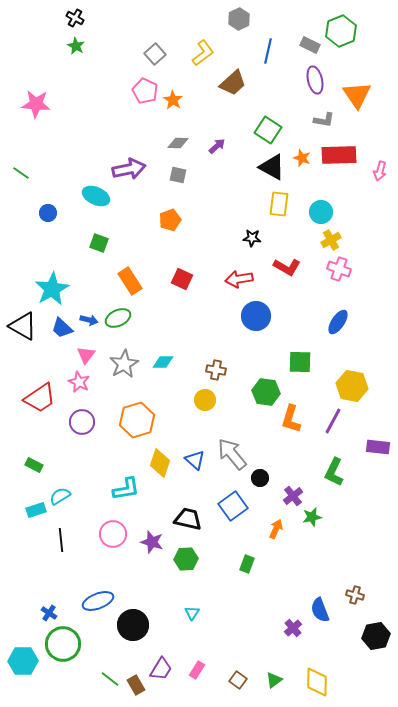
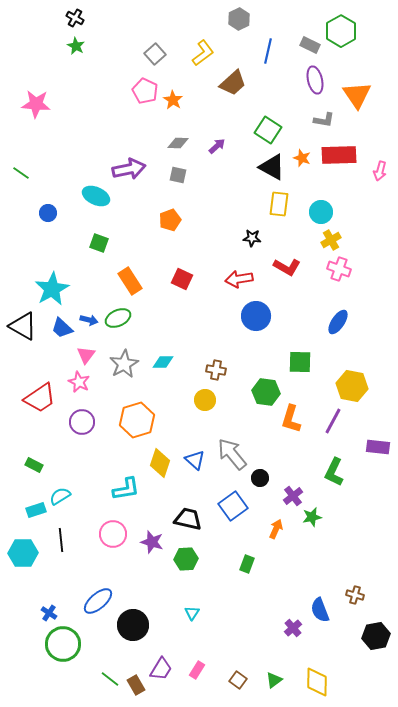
green hexagon at (341, 31): rotated 8 degrees counterclockwise
blue ellipse at (98, 601): rotated 20 degrees counterclockwise
cyan hexagon at (23, 661): moved 108 px up
